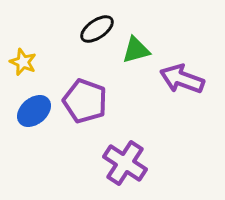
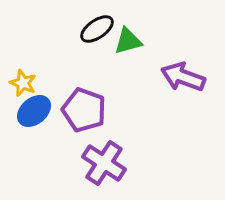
green triangle: moved 8 px left, 9 px up
yellow star: moved 21 px down
purple arrow: moved 1 px right, 2 px up
purple pentagon: moved 1 px left, 9 px down
purple cross: moved 21 px left
